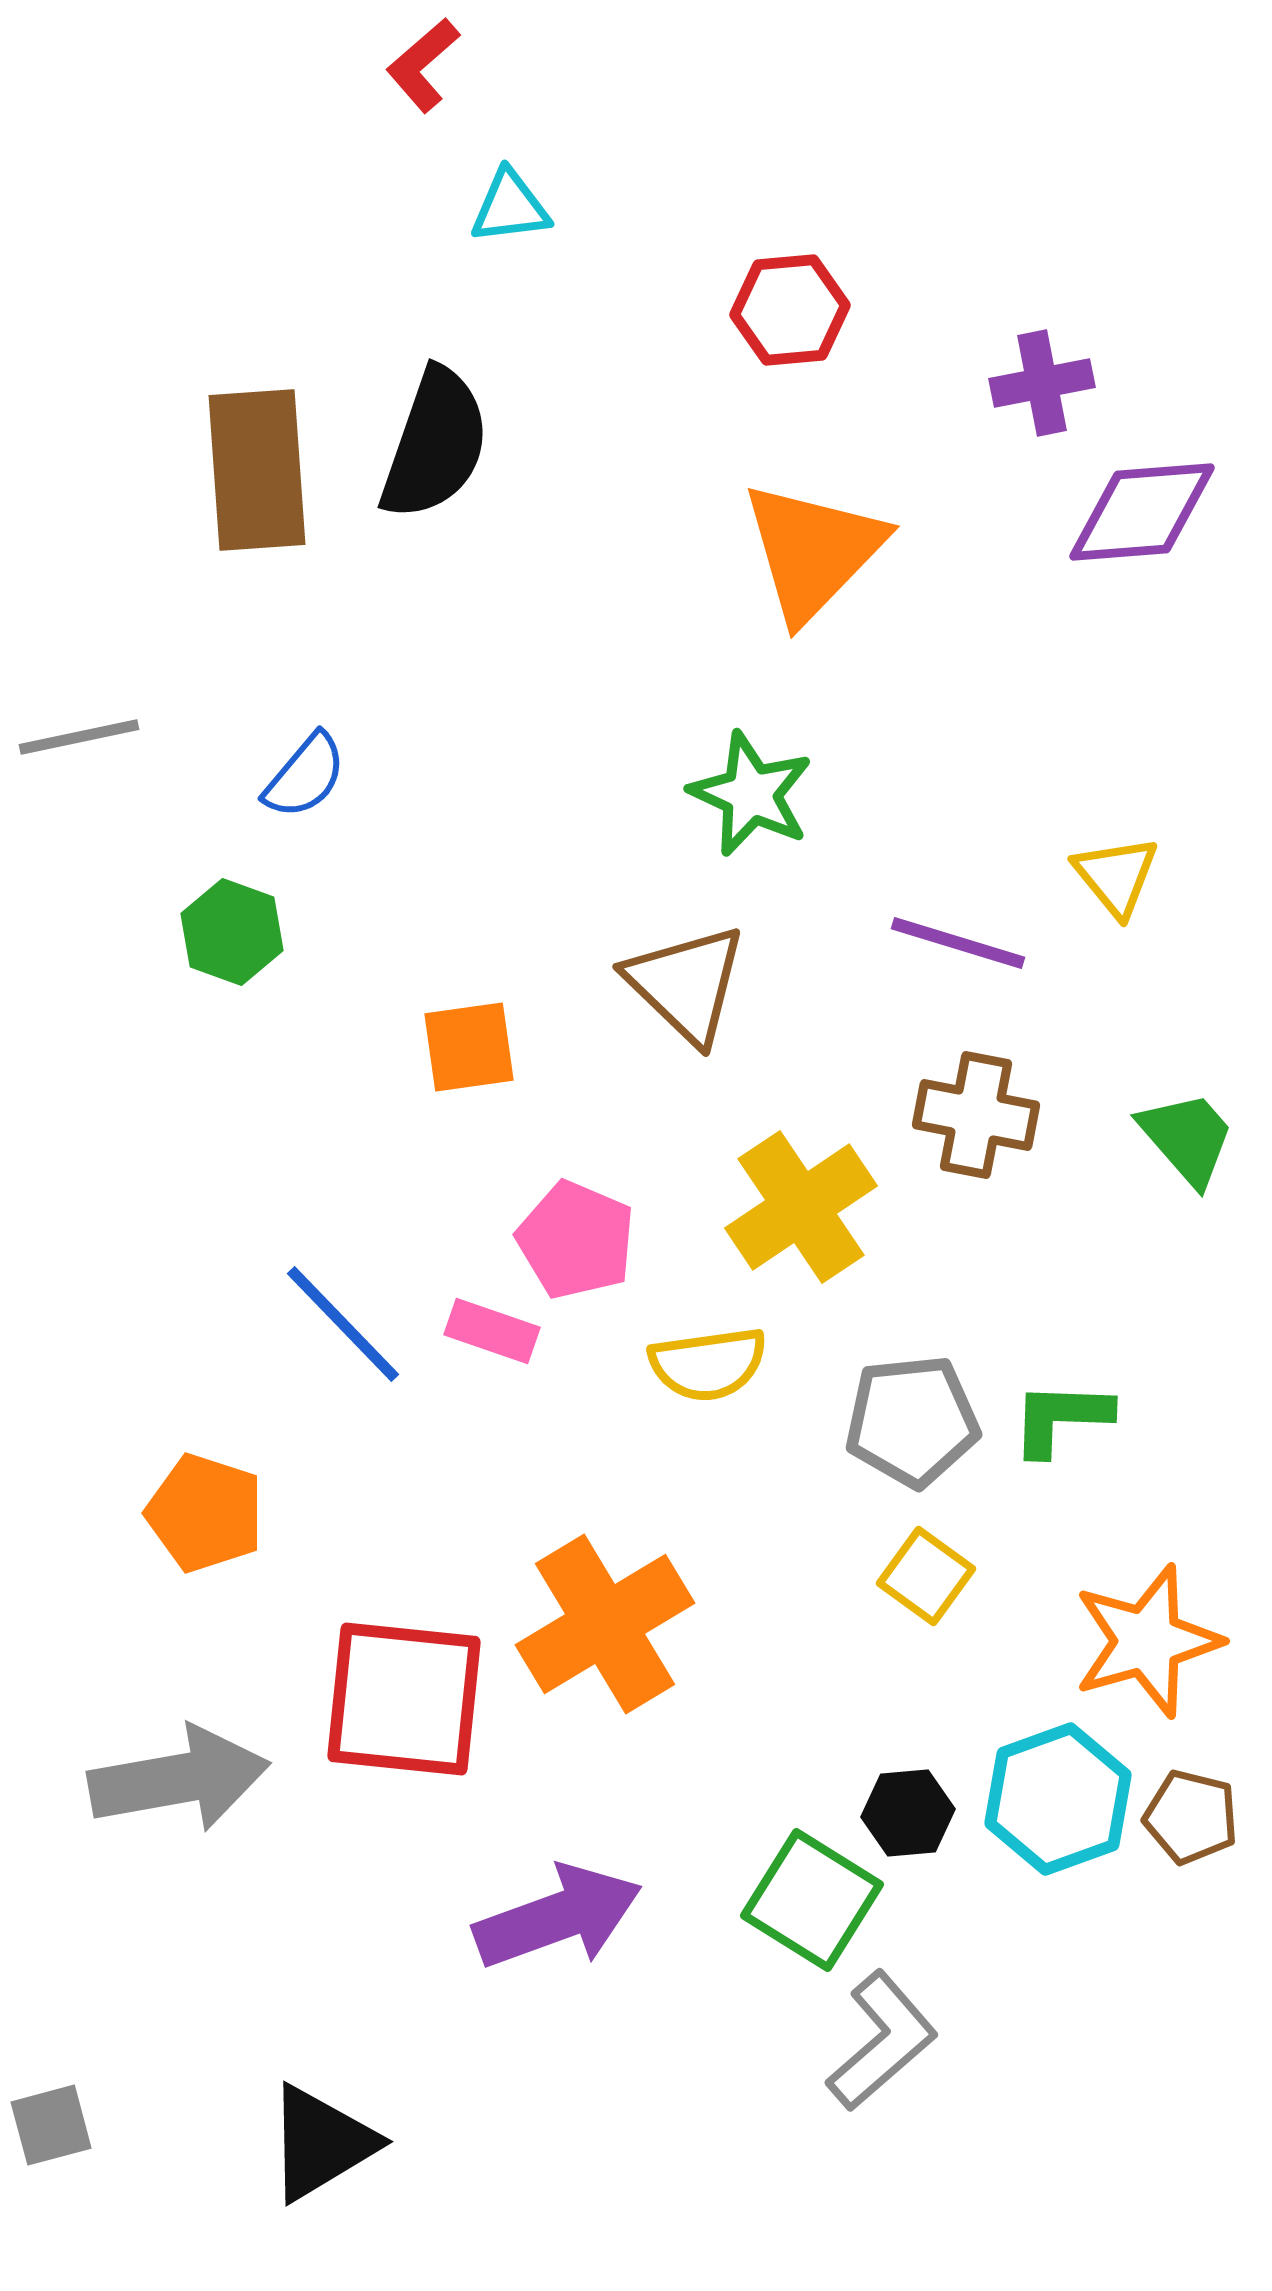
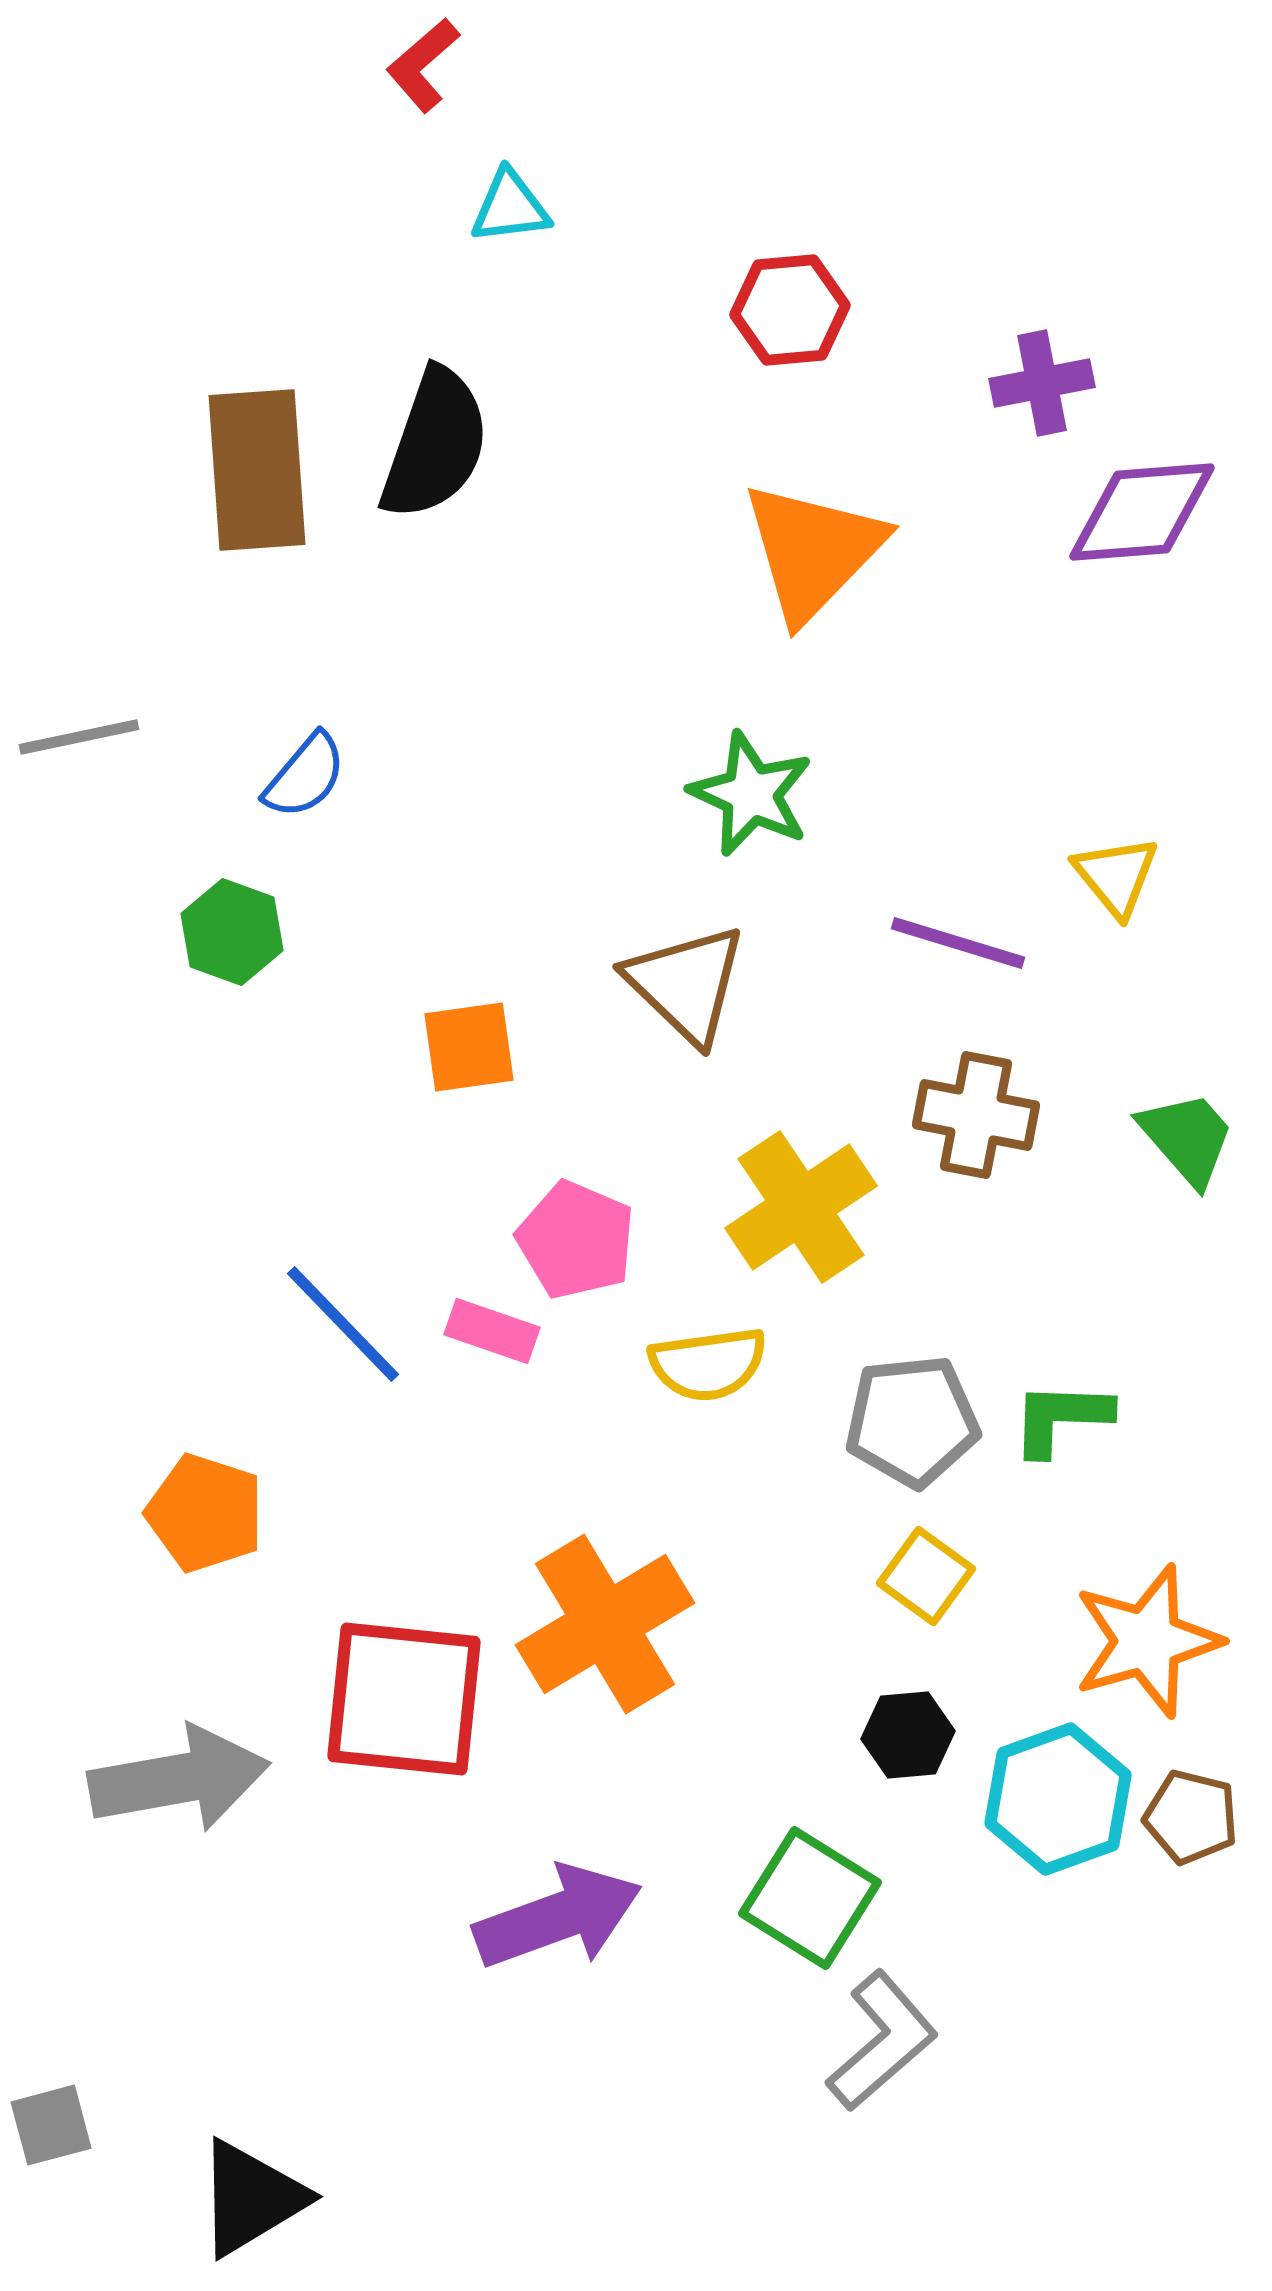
black hexagon: moved 78 px up
green square: moved 2 px left, 2 px up
black triangle: moved 70 px left, 55 px down
